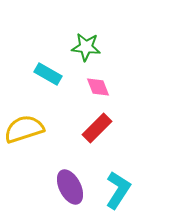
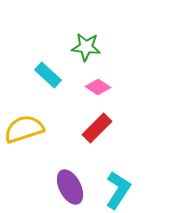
cyan rectangle: moved 1 px down; rotated 12 degrees clockwise
pink diamond: rotated 35 degrees counterclockwise
